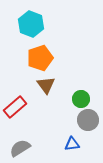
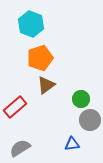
brown triangle: rotated 30 degrees clockwise
gray circle: moved 2 px right
